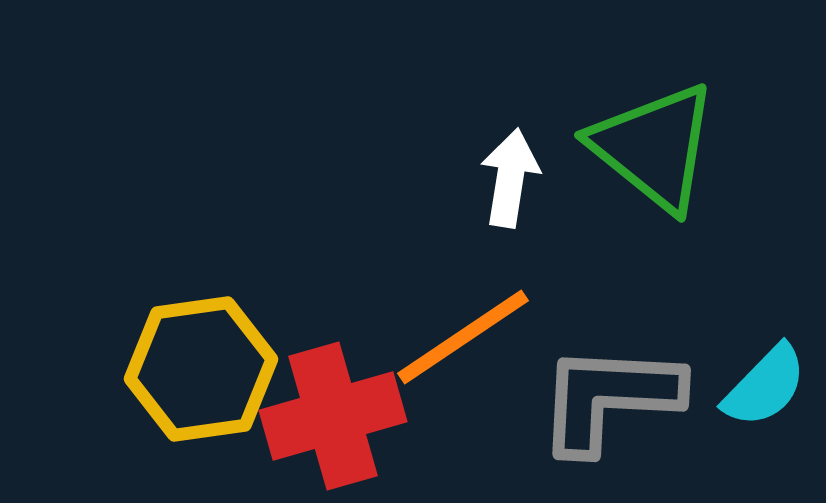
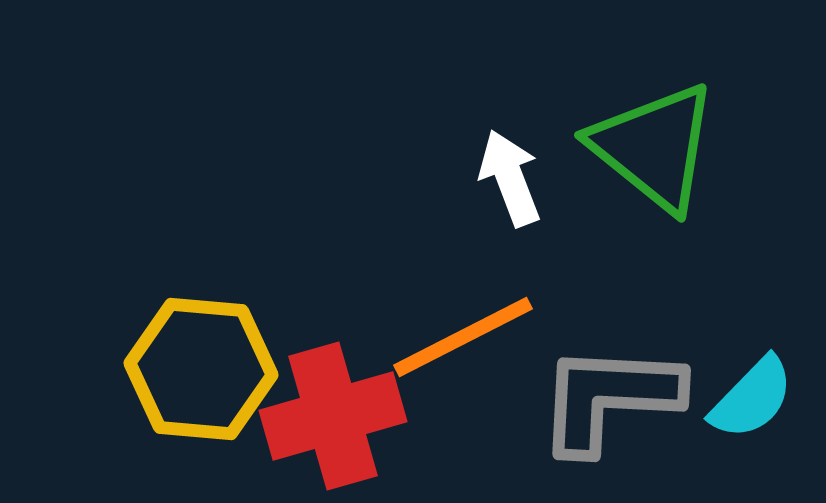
white arrow: rotated 30 degrees counterclockwise
orange line: rotated 7 degrees clockwise
yellow hexagon: rotated 13 degrees clockwise
cyan semicircle: moved 13 px left, 12 px down
